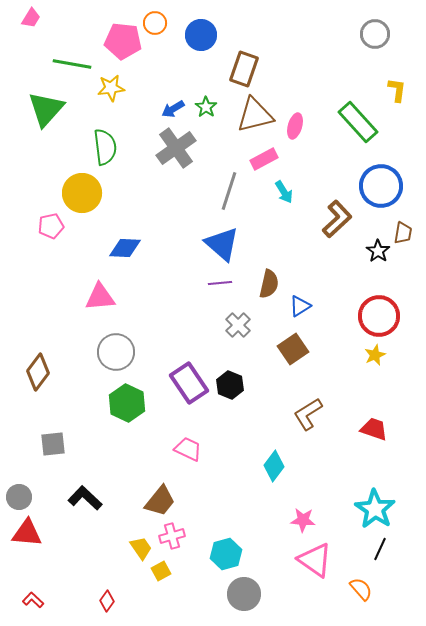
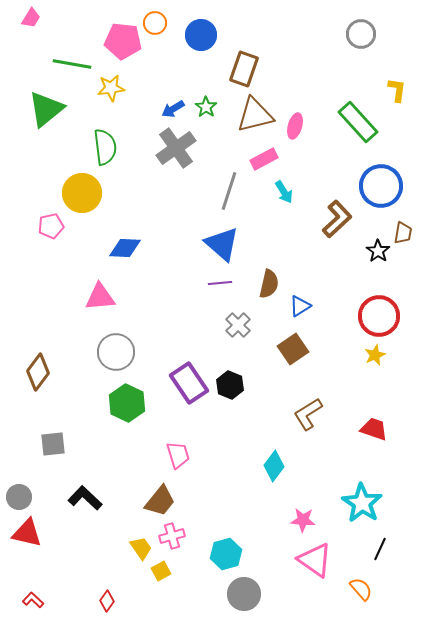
gray circle at (375, 34): moved 14 px left
green triangle at (46, 109): rotated 9 degrees clockwise
pink trapezoid at (188, 449): moved 10 px left, 6 px down; rotated 48 degrees clockwise
cyan star at (375, 509): moved 13 px left, 6 px up
red triangle at (27, 533): rotated 8 degrees clockwise
